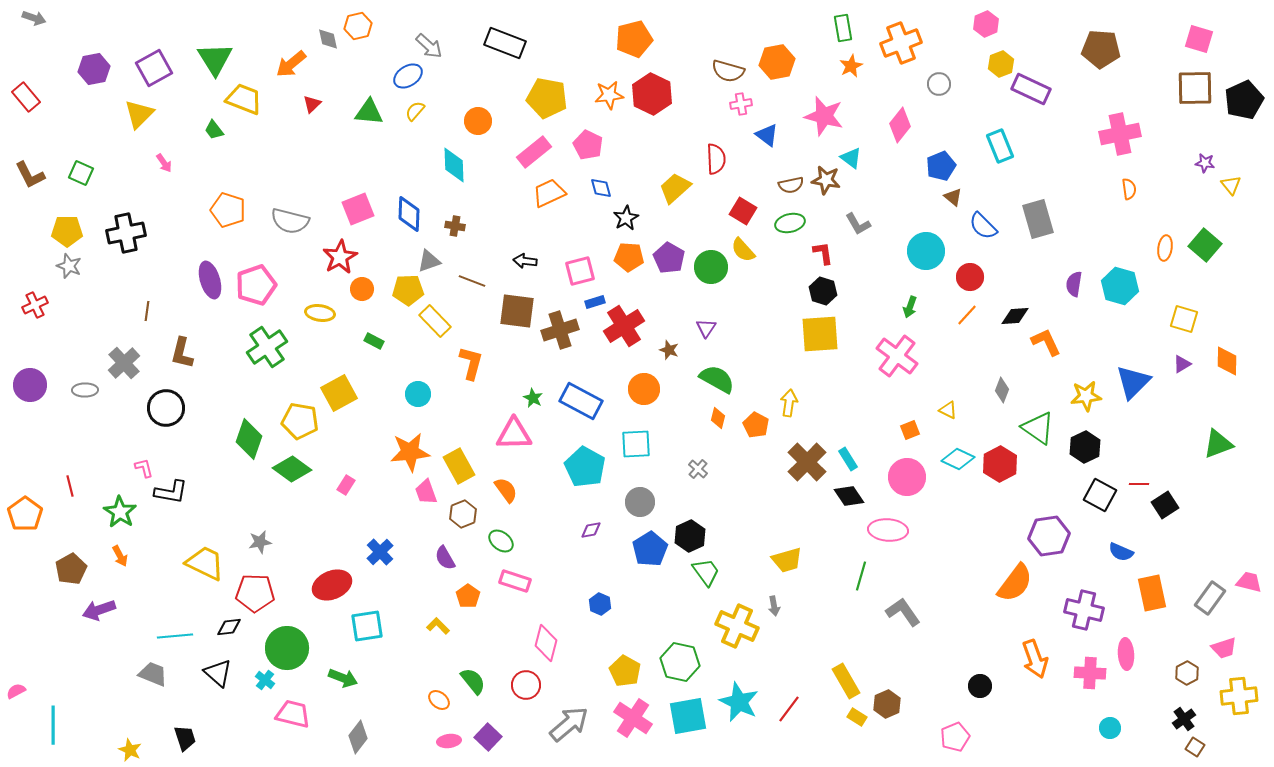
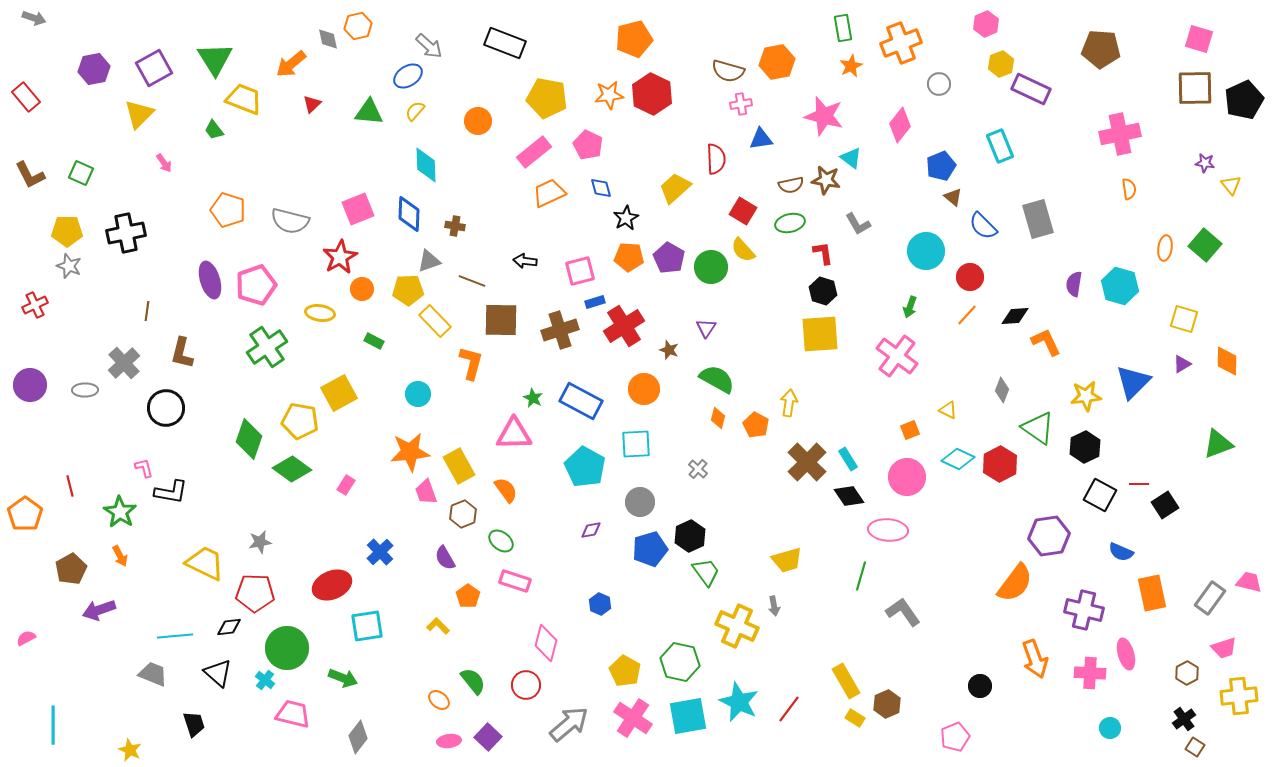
blue triangle at (767, 135): moved 6 px left, 4 px down; rotated 45 degrees counterclockwise
cyan diamond at (454, 165): moved 28 px left
brown square at (517, 311): moved 16 px left, 9 px down; rotated 6 degrees counterclockwise
blue pentagon at (650, 549): rotated 16 degrees clockwise
pink ellipse at (1126, 654): rotated 12 degrees counterclockwise
pink semicircle at (16, 691): moved 10 px right, 53 px up
yellow rectangle at (857, 717): moved 2 px left, 1 px down
black trapezoid at (185, 738): moved 9 px right, 14 px up
